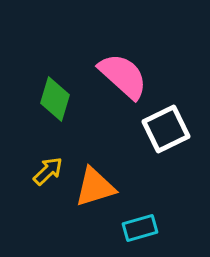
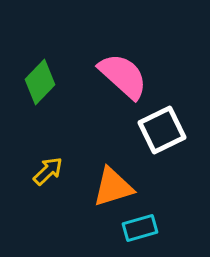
green diamond: moved 15 px left, 17 px up; rotated 27 degrees clockwise
white square: moved 4 px left, 1 px down
orange triangle: moved 18 px right
